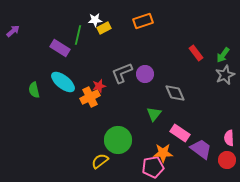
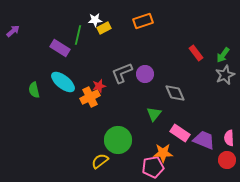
purple trapezoid: moved 3 px right, 9 px up; rotated 15 degrees counterclockwise
